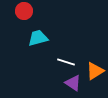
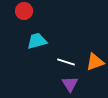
cyan trapezoid: moved 1 px left, 3 px down
orange triangle: moved 9 px up; rotated 12 degrees clockwise
purple triangle: moved 3 px left, 1 px down; rotated 24 degrees clockwise
